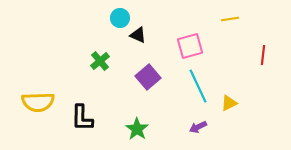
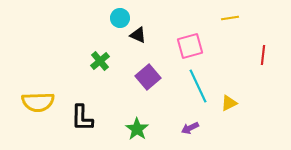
yellow line: moved 1 px up
purple arrow: moved 8 px left, 1 px down
